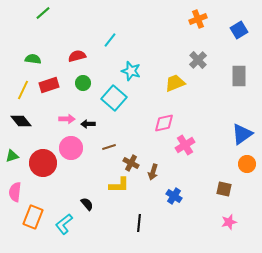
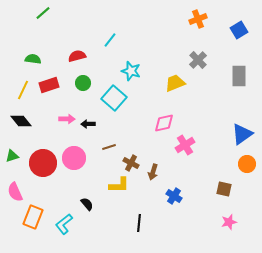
pink circle: moved 3 px right, 10 px down
pink semicircle: rotated 30 degrees counterclockwise
